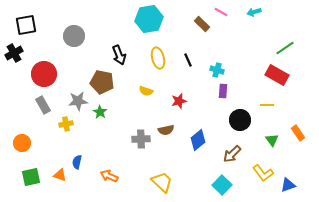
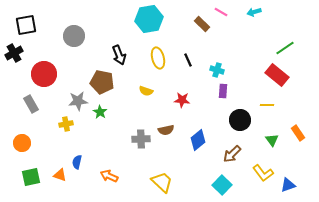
red rectangle: rotated 10 degrees clockwise
red star: moved 3 px right, 1 px up; rotated 21 degrees clockwise
gray rectangle: moved 12 px left, 1 px up
